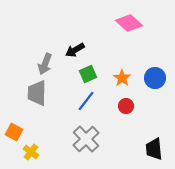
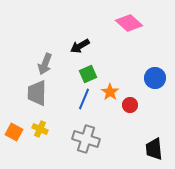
black arrow: moved 5 px right, 4 px up
orange star: moved 12 px left, 14 px down
blue line: moved 2 px left, 2 px up; rotated 15 degrees counterclockwise
red circle: moved 4 px right, 1 px up
gray cross: rotated 28 degrees counterclockwise
yellow cross: moved 9 px right, 23 px up; rotated 14 degrees counterclockwise
